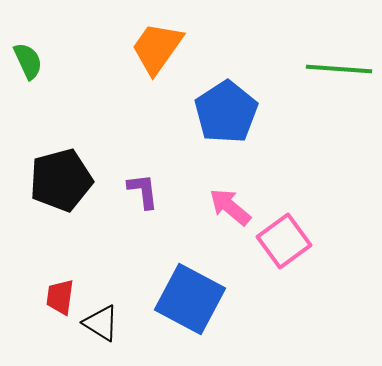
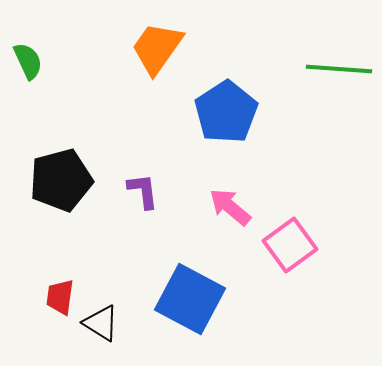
pink square: moved 6 px right, 4 px down
